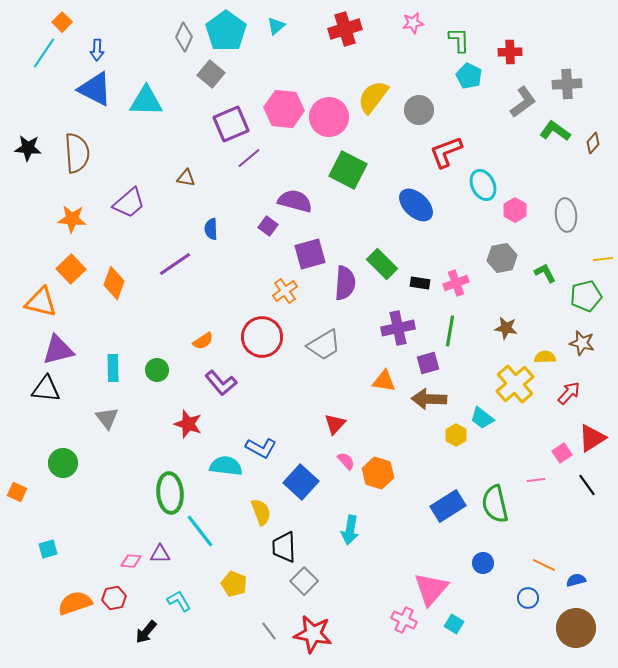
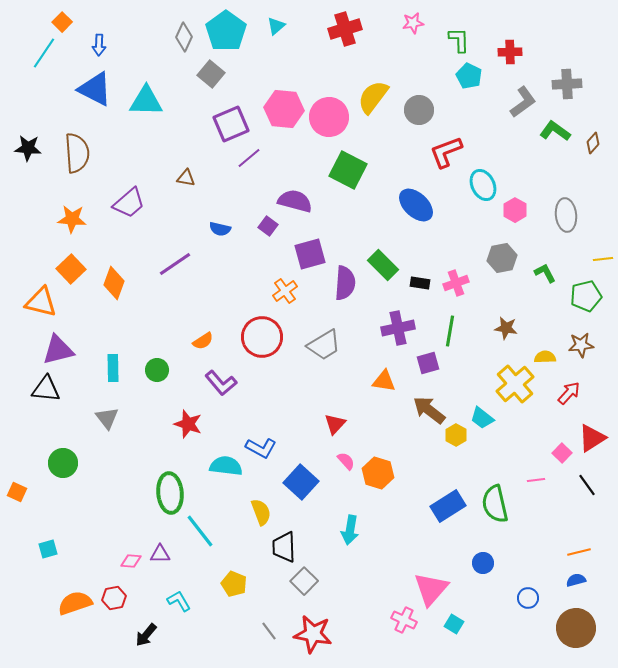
blue arrow at (97, 50): moved 2 px right, 5 px up
blue semicircle at (211, 229): moved 9 px right; rotated 75 degrees counterclockwise
green rectangle at (382, 264): moved 1 px right, 1 px down
brown star at (582, 343): moved 1 px left, 2 px down; rotated 20 degrees counterclockwise
brown arrow at (429, 399): moved 11 px down; rotated 36 degrees clockwise
pink square at (562, 453): rotated 12 degrees counterclockwise
orange line at (544, 565): moved 35 px right, 13 px up; rotated 40 degrees counterclockwise
black arrow at (146, 632): moved 3 px down
